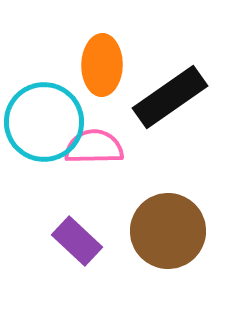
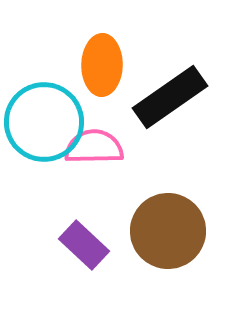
purple rectangle: moved 7 px right, 4 px down
